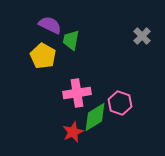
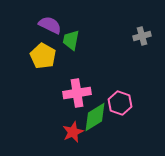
gray cross: rotated 30 degrees clockwise
